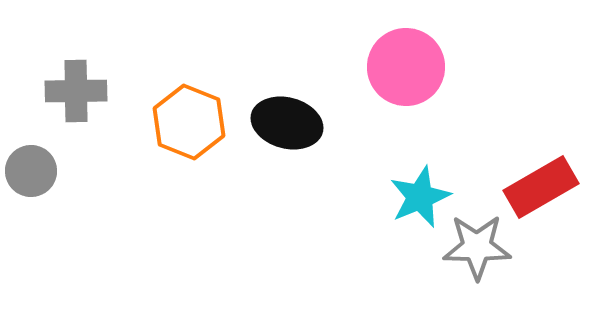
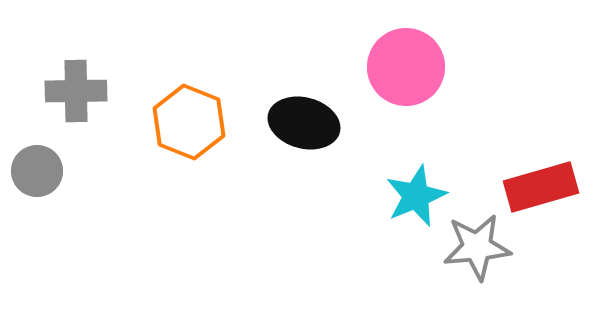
black ellipse: moved 17 px right
gray circle: moved 6 px right
red rectangle: rotated 14 degrees clockwise
cyan star: moved 4 px left, 1 px up
gray star: rotated 6 degrees counterclockwise
